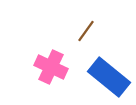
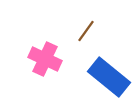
pink cross: moved 6 px left, 8 px up
